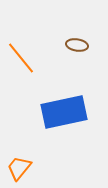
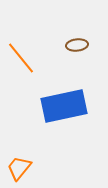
brown ellipse: rotated 15 degrees counterclockwise
blue rectangle: moved 6 px up
